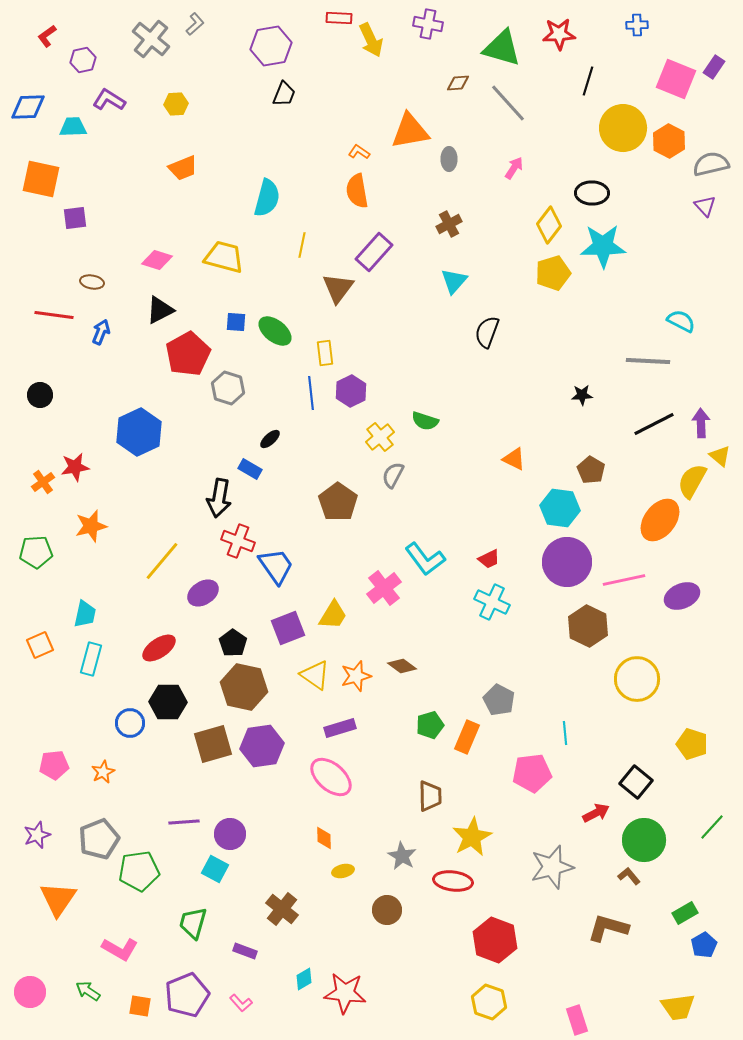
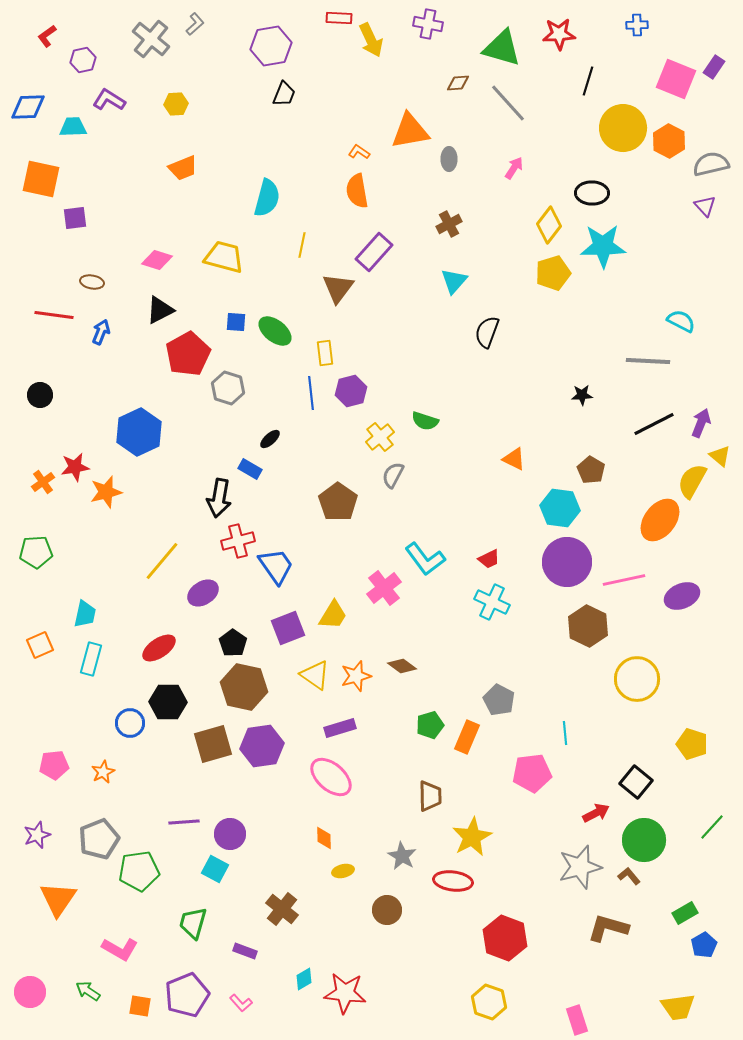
purple hexagon at (351, 391): rotated 12 degrees clockwise
purple arrow at (701, 423): rotated 24 degrees clockwise
orange star at (91, 526): moved 15 px right, 34 px up
red cross at (238, 541): rotated 36 degrees counterclockwise
gray star at (552, 867): moved 28 px right
red hexagon at (495, 940): moved 10 px right, 2 px up
